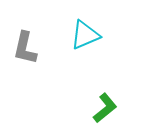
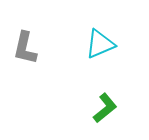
cyan triangle: moved 15 px right, 9 px down
